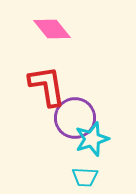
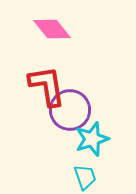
purple circle: moved 5 px left, 8 px up
cyan trapezoid: rotated 112 degrees counterclockwise
